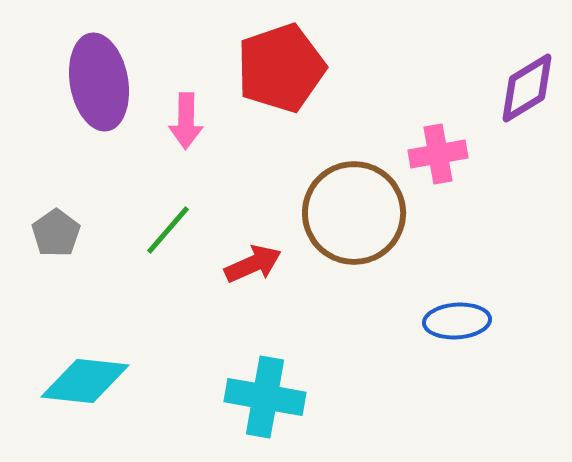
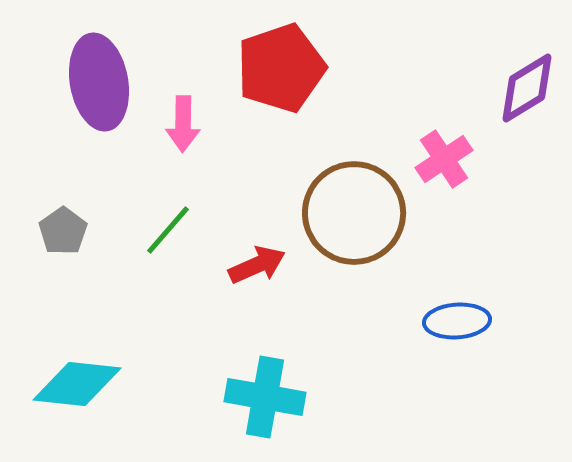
pink arrow: moved 3 px left, 3 px down
pink cross: moved 6 px right, 5 px down; rotated 24 degrees counterclockwise
gray pentagon: moved 7 px right, 2 px up
red arrow: moved 4 px right, 1 px down
cyan diamond: moved 8 px left, 3 px down
